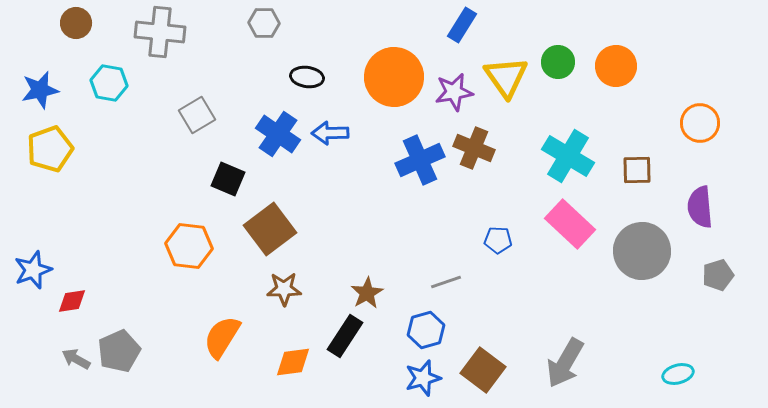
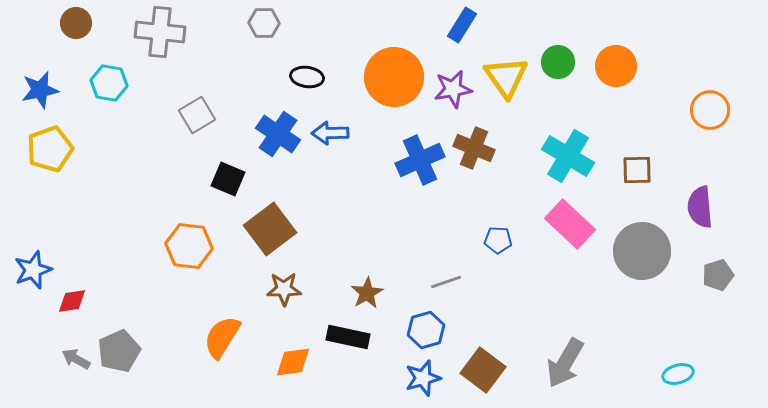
purple star at (454, 92): moved 1 px left, 3 px up
orange circle at (700, 123): moved 10 px right, 13 px up
black rectangle at (345, 336): moved 3 px right, 1 px down; rotated 69 degrees clockwise
